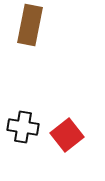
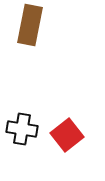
black cross: moved 1 px left, 2 px down
